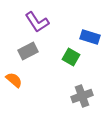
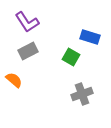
purple L-shape: moved 10 px left
gray cross: moved 2 px up
